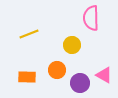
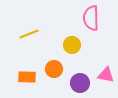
orange circle: moved 3 px left, 1 px up
pink triangle: moved 2 px right; rotated 18 degrees counterclockwise
